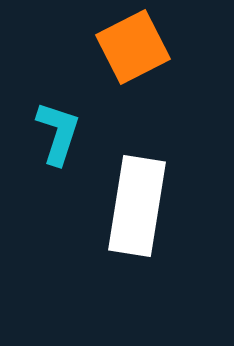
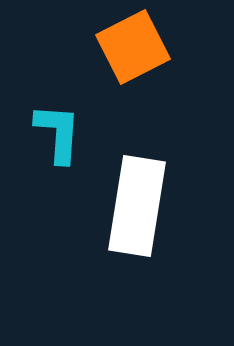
cyan L-shape: rotated 14 degrees counterclockwise
